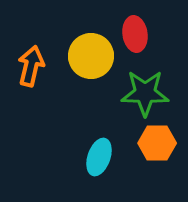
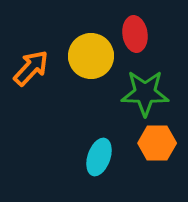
orange arrow: moved 2 px down; rotated 30 degrees clockwise
